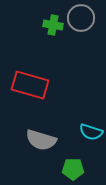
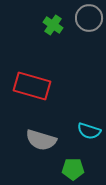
gray circle: moved 8 px right
green cross: rotated 24 degrees clockwise
red rectangle: moved 2 px right, 1 px down
cyan semicircle: moved 2 px left, 1 px up
